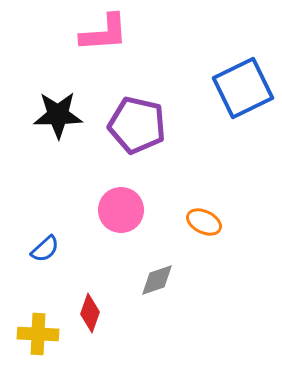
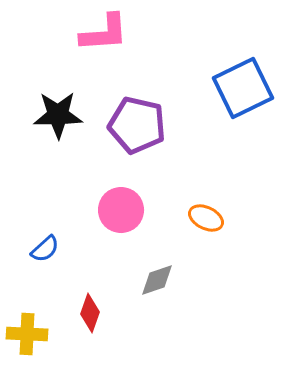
orange ellipse: moved 2 px right, 4 px up
yellow cross: moved 11 px left
